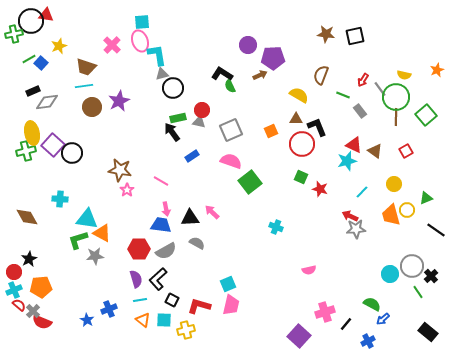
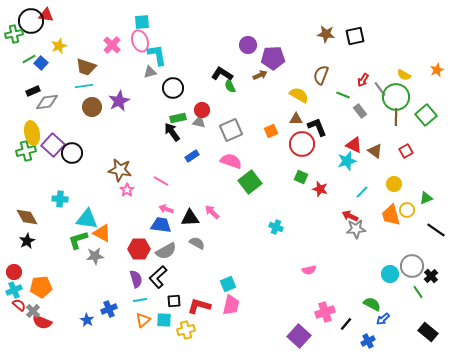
gray triangle at (162, 74): moved 12 px left, 2 px up
yellow semicircle at (404, 75): rotated 16 degrees clockwise
pink arrow at (166, 209): rotated 120 degrees clockwise
black star at (29, 259): moved 2 px left, 18 px up
black L-shape at (158, 279): moved 2 px up
black square at (172, 300): moved 2 px right, 1 px down; rotated 32 degrees counterclockwise
orange triangle at (143, 320): rotated 42 degrees clockwise
